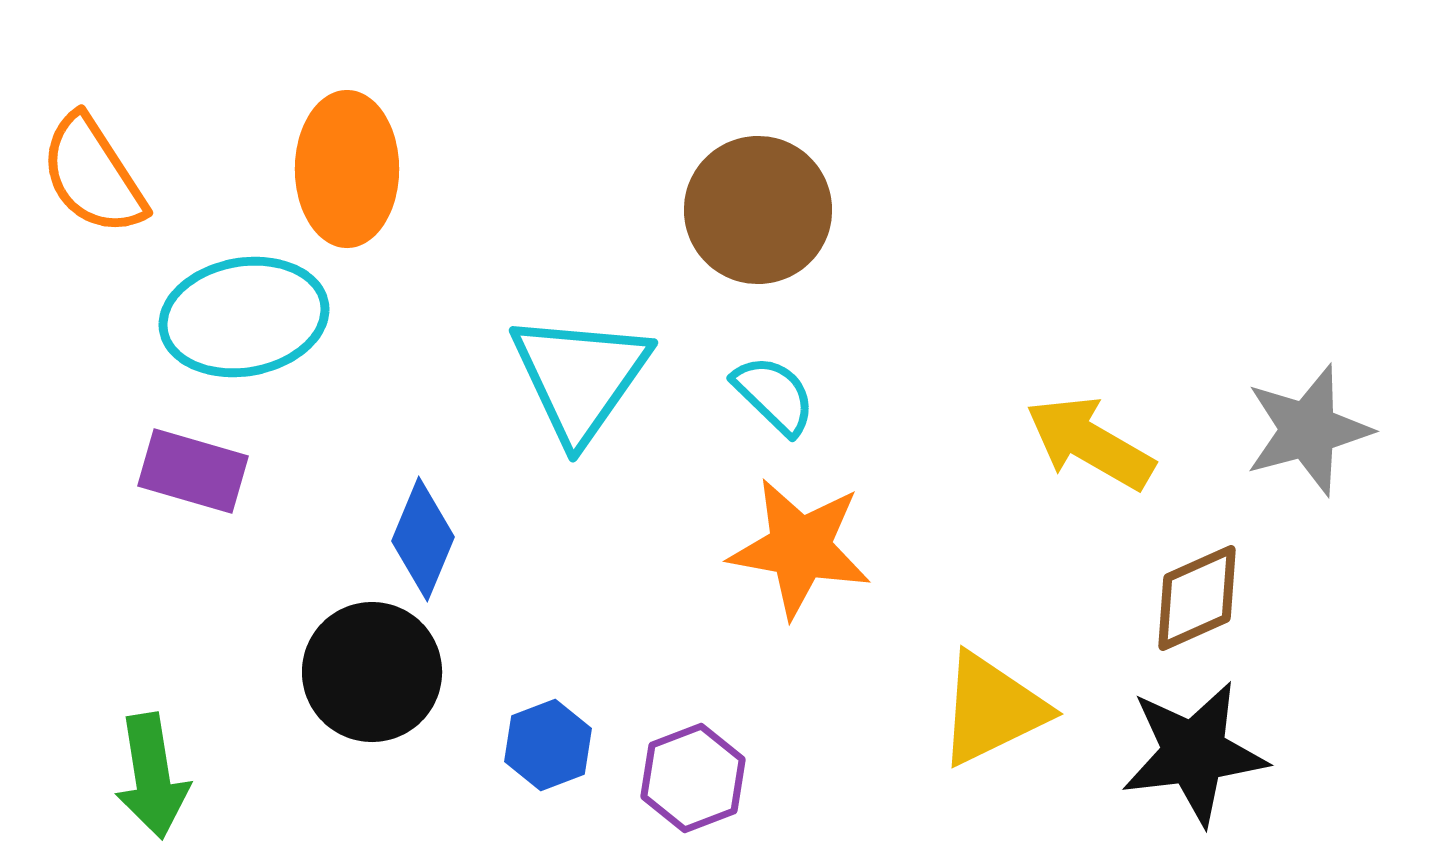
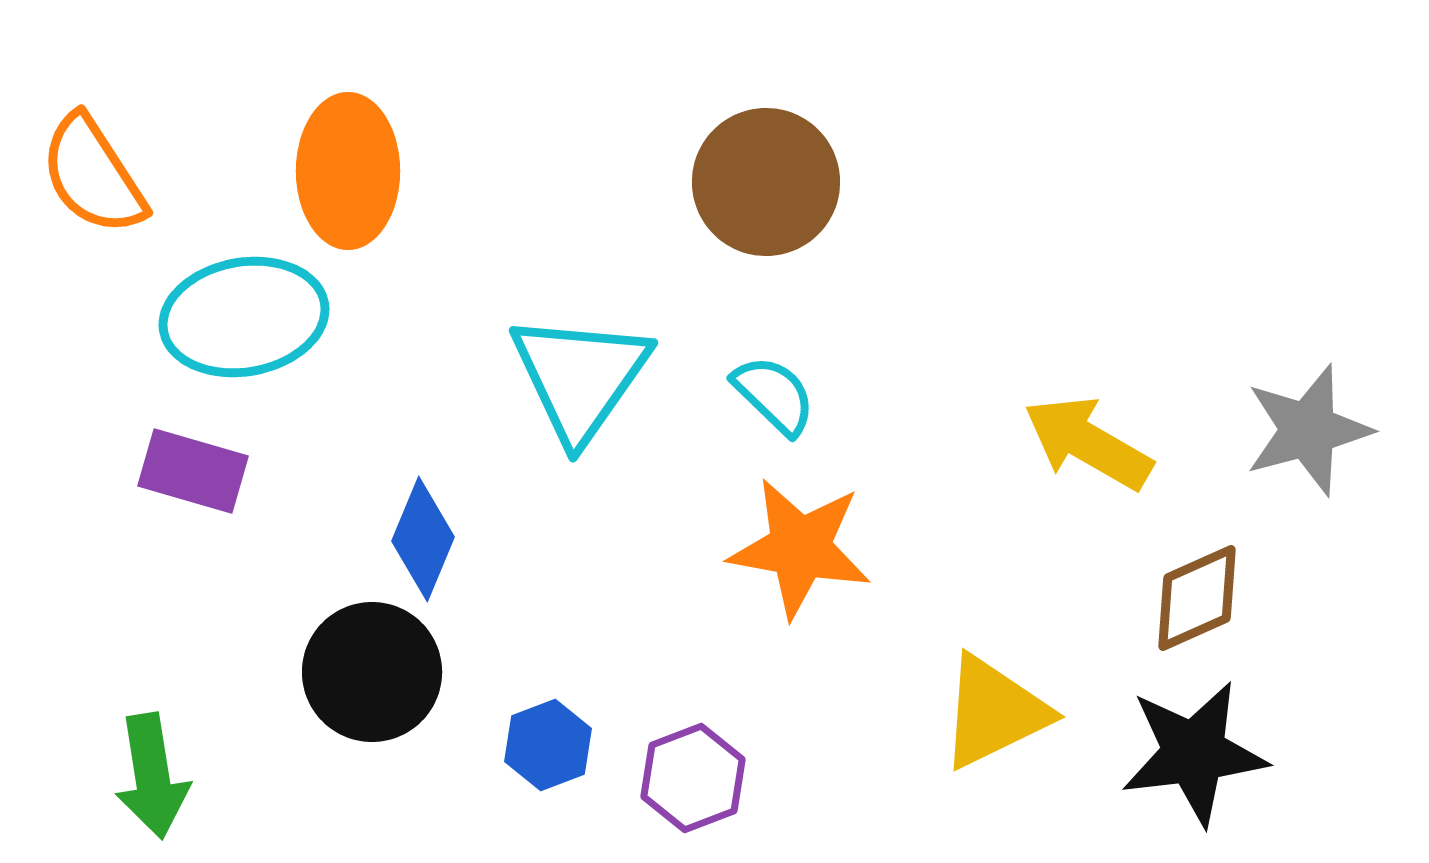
orange ellipse: moved 1 px right, 2 px down
brown circle: moved 8 px right, 28 px up
yellow arrow: moved 2 px left
yellow triangle: moved 2 px right, 3 px down
